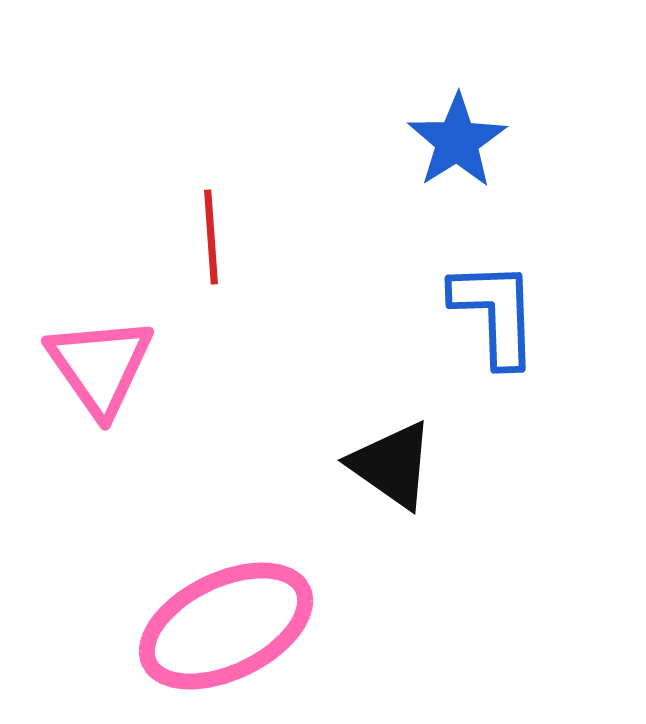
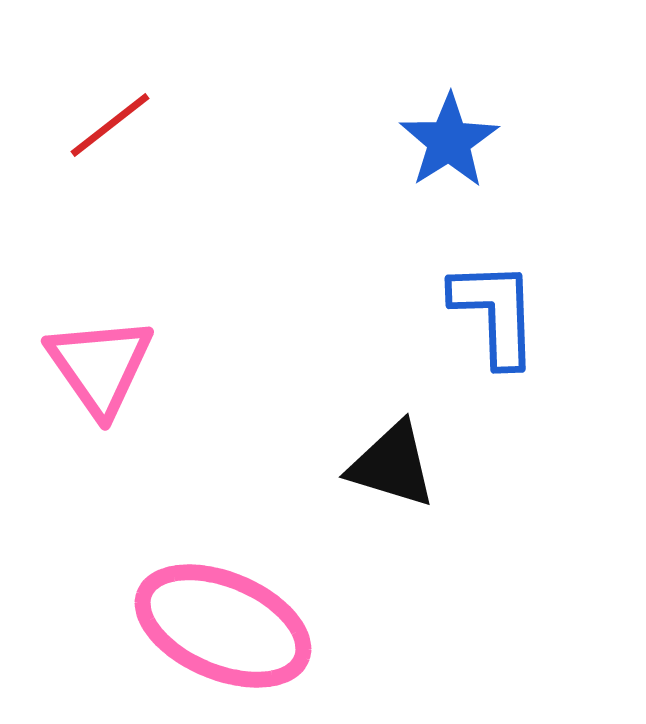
blue star: moved 8 px left
red line: moved 101 px left, 112 px up; rotated 56 degrees clockwise
black triangle: rotated 18 degrees counterclockwise
pink ellipse: moved 3 px left; rotated 49 degrees clockwise
